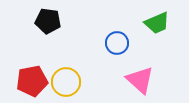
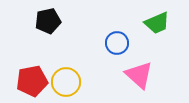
black pentagon: rotated 20 degrees counterclockwise
pink triangle: moved 1 px left, 5 px up
